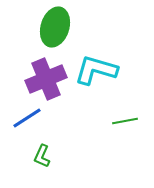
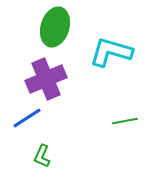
cyan L-shape: moved 15 px right, 18 px up
